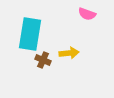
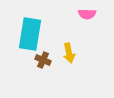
pink semicircle: rotated 18 degrees counterclockwise
yellow arrow: rotated 84 degrees clockwise
